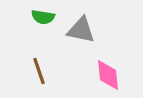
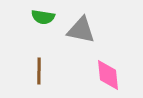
brown line: rotated 20 degrees clockwise
